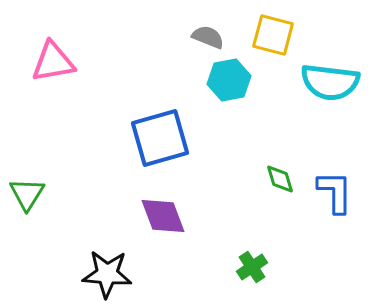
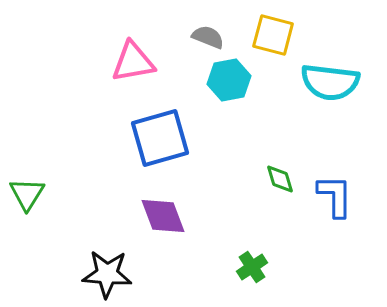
pink triangle: moved 80 px right
blue L-shape: moved 4 px down
